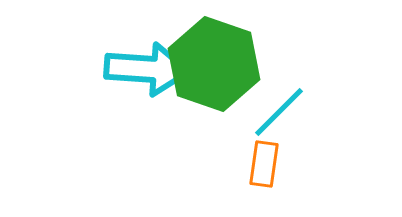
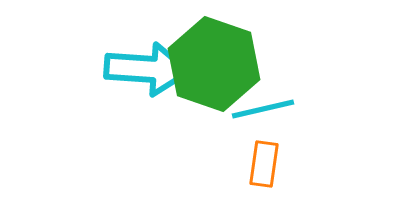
cyan line: moved 16 px left, 3 px up; rotated 32 degrees clockwise
